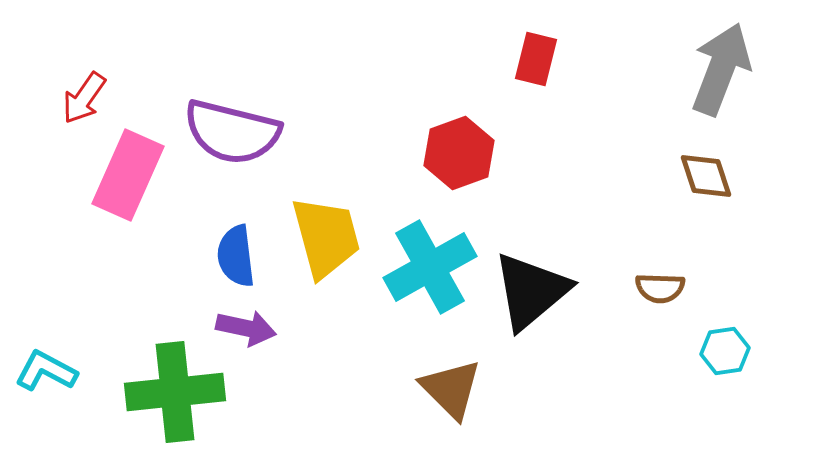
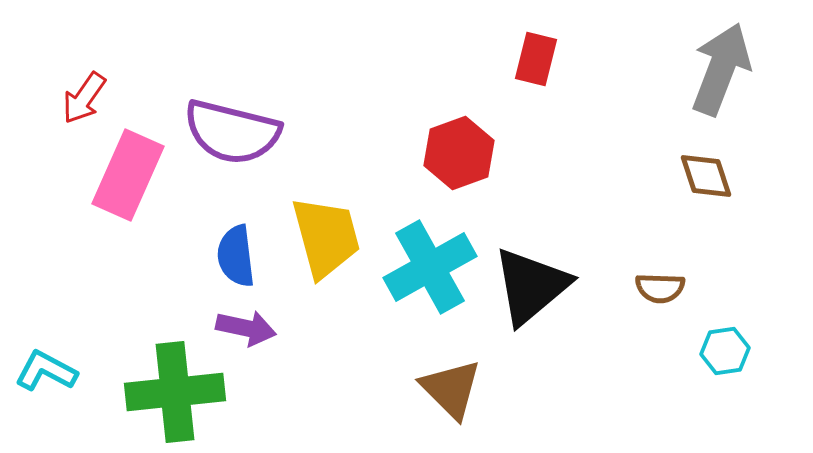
black triangle: moved 5 px up
